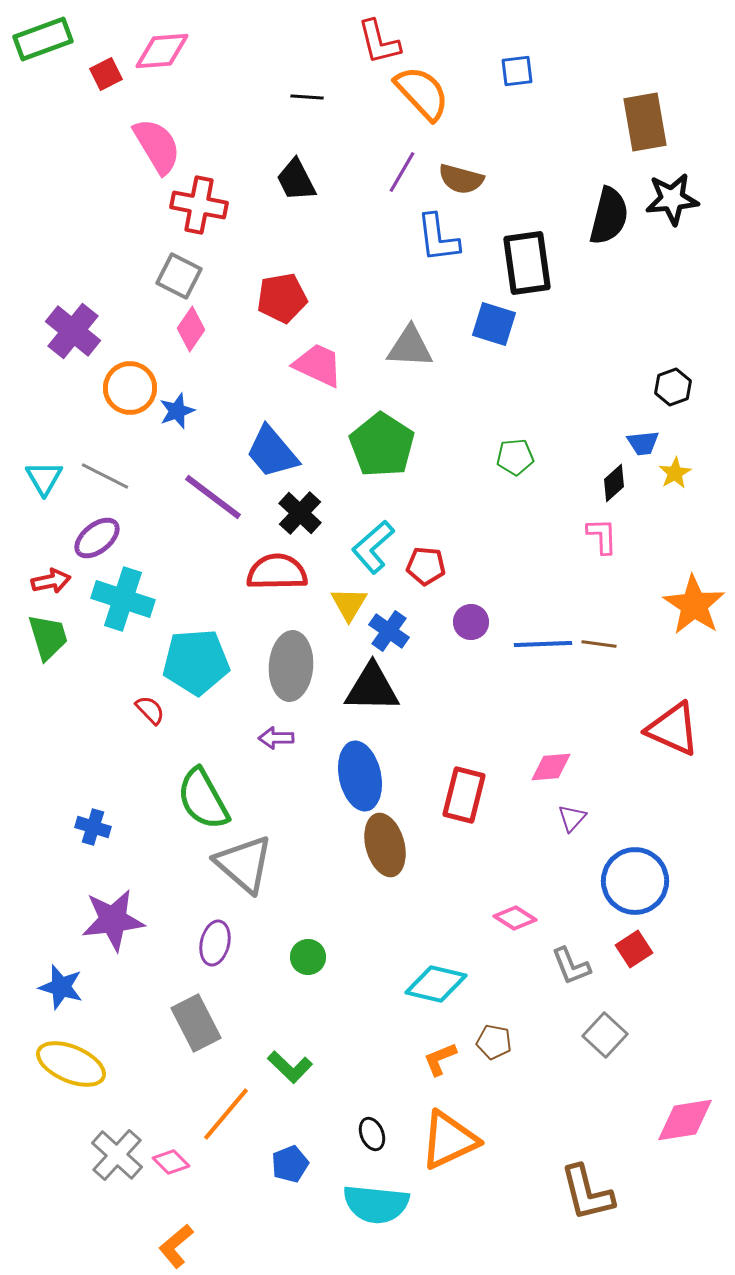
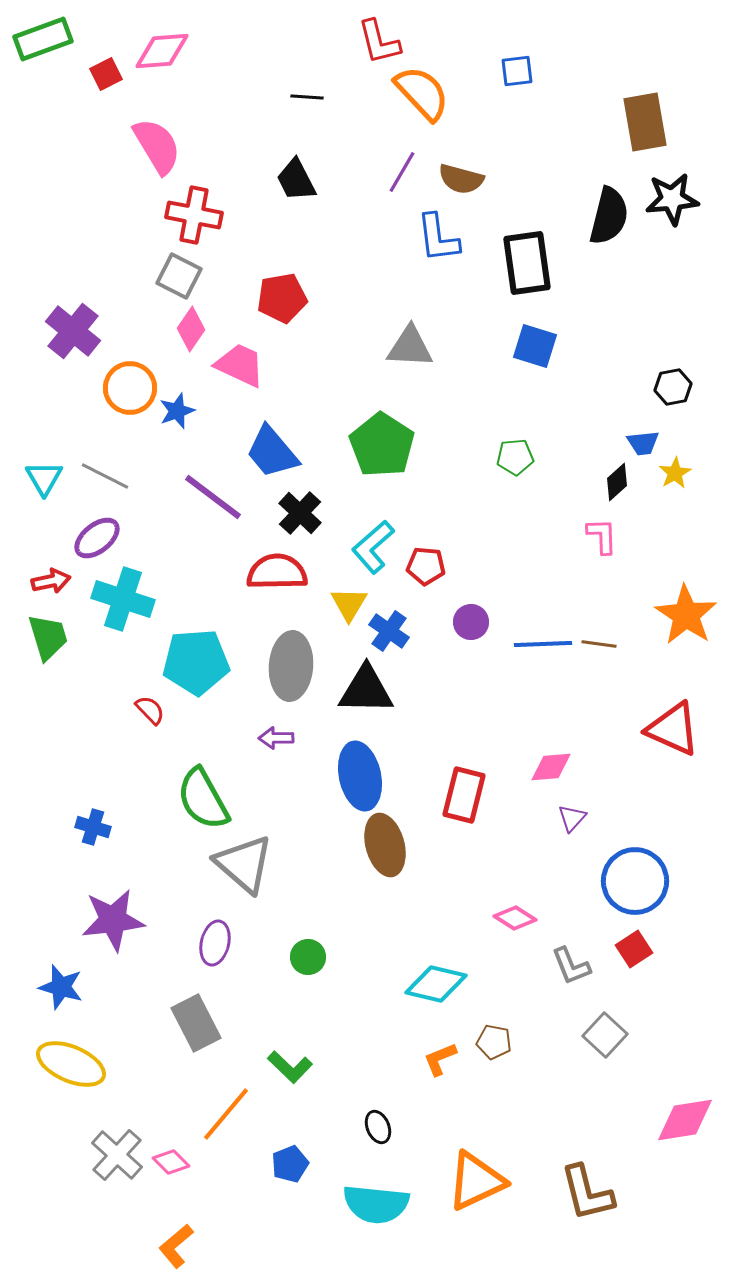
red cross at (199, 205): moved 5 px left, 10 px down
blue square at (494, 324): moved 41 px right, 22 px down
pink trapezoid at (318, 365): moved 78 px left
black hexagon at (673, 387): rotated 9 degrees clockwise
black diamond at (614, 483): moved 3 px right, 1 px up
orange star at (694, 605): moved 8 px left, 10 px down
black triangle at (372, 688): moved 6 px left, 2 px down
black ellipse at (372, 1134): moved 6 px right, 7 px up
orange triangle at (449, 1140): moved 27 px right, 41 px down
